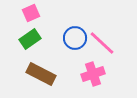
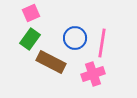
green rectangle: rotated 20 degrees counterclockwise
pink line: rotated 56 degrees clockwise
brown rectangle: moved 10 px right, 12 px up
